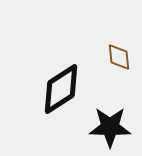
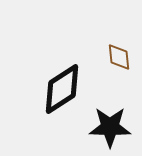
black diamond: moved 1 px right
